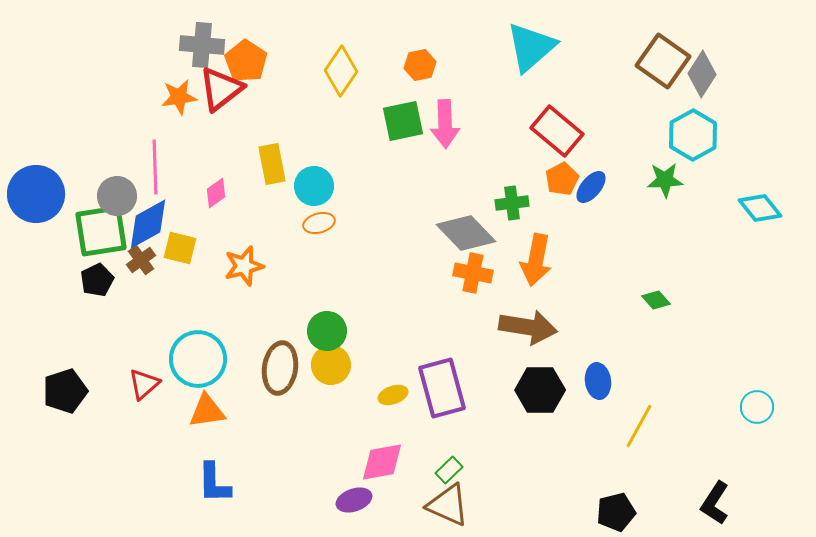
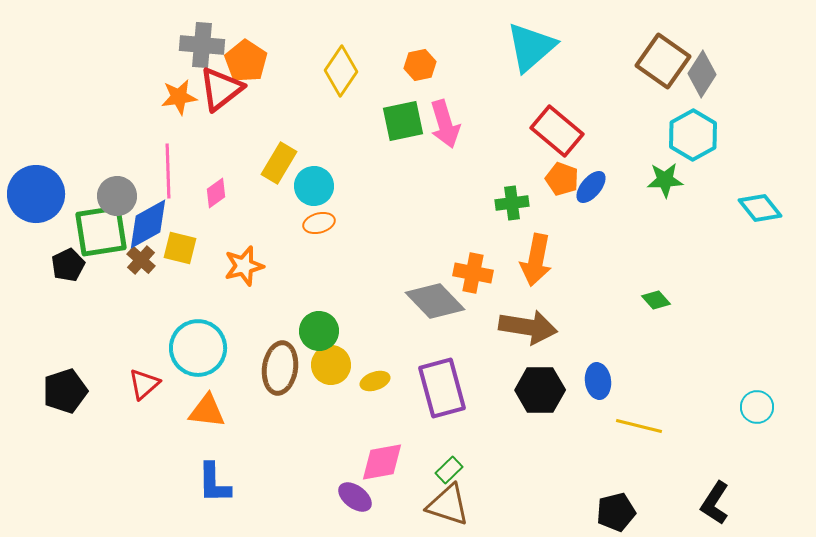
pink arrow at (445, 124): rotated 15 degrees counterclockwise
yellow rectangle at (272, 164): moved 7 px right, 1 px up; rotated 42 degrees clockwise
pink line at (155, 167): moved 13 px right, 4 px down
orange pentagon at (562, 179): rotated 24 degrees counterclockwise
gray diamond at (466, 233): moved 31 px left, 68 px down
brown cross at (141, 260): rotated 12 degrees counterclockwise
black pentagon at (97, 280): moved 29 px left, 15 px up
green circle at (327, 331): moved 8 px left
cyan circle at (198, 359): moved 11 px up
yellow ellipse at (393, 395): moved 18 px left, 14 px up
orange triangle at (207, 411): rotated 15 degrees clockwise
yellow line at (639, 426): rotated 75 degrees clockwise
purple ellipse at (354, 500): moved 1 px right, 3 px up; rotated 56 degrees clockwise
brown triangle at (448, 505): rotated 6 degrees counterclockwise
